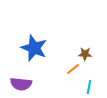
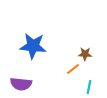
blue star: moved 1 px left, 2 px up; rotated 16 degrees counterclockwise
